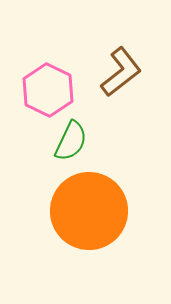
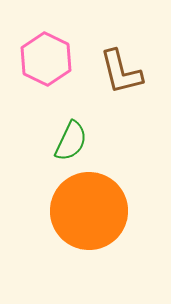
brown L-shape: rotated 114 degrees clockwise
pink hexagon: moved 2 px left, 31 px up
